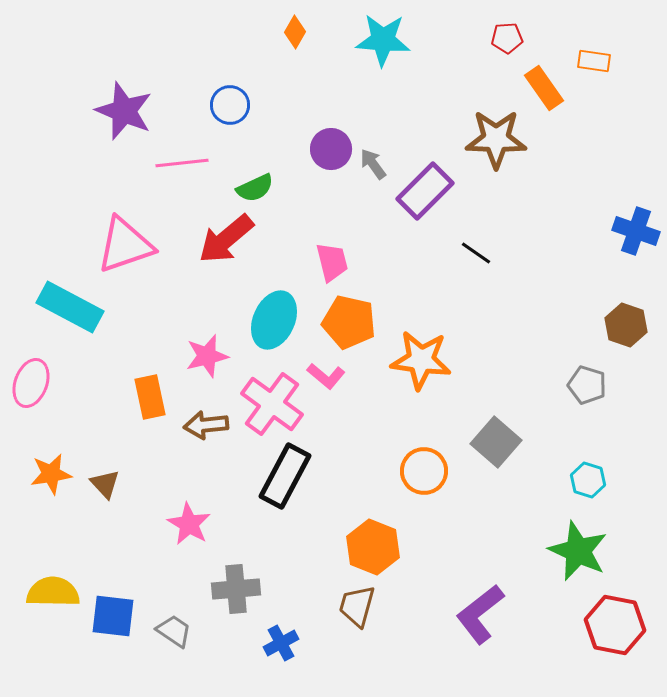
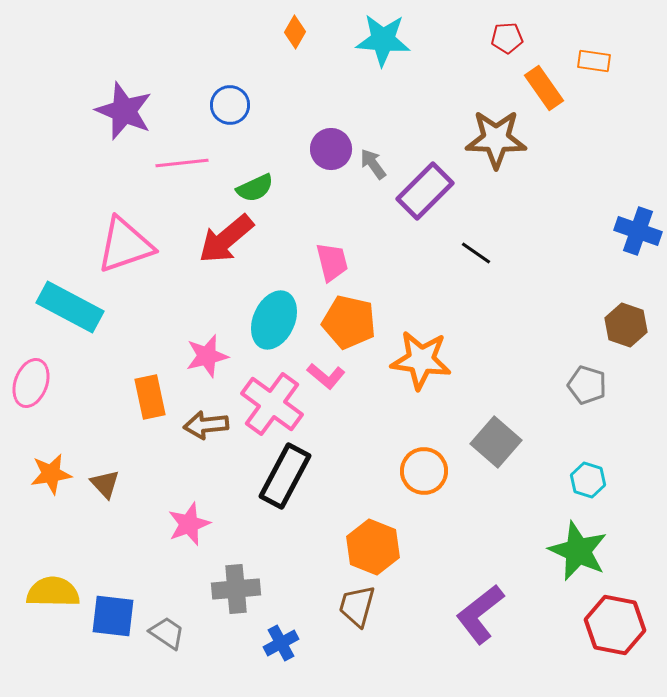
blue cross at (636, 231): moved 2 px right
pink star at (189, 524): rotated 21 degrees clockwise
gray trapezoid at (174, 631): moved 7 px left, 2 px down
